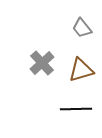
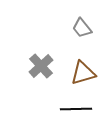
gray cross: moved 1 px left, 3 px down
brown triangle: moved 2 px right, 3 px down
